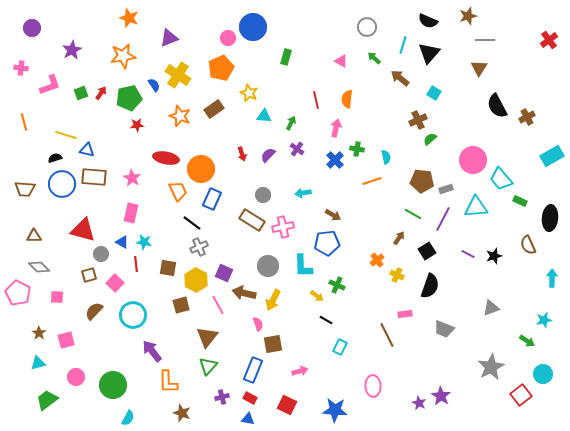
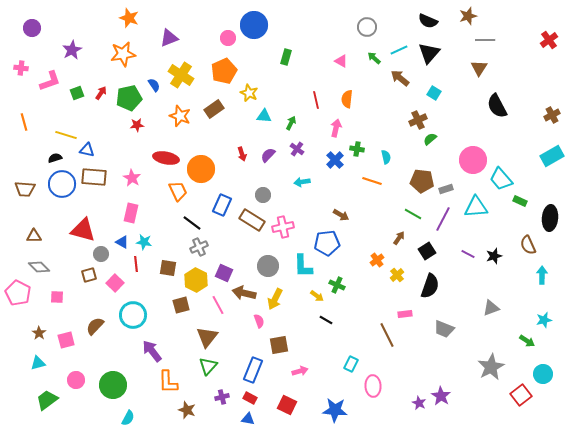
blue circle at (253, 27): moved 1 px right, 2 px up
cyan line at (403, 45): moved 4 px left, 5 px down; rotated 48 degrees clockwise
orange star at (123, 56): moved 2 px up
orange pentagon at (221, 68): moved 3 px right, 3 px down
yellow cross at (178, 75): moved 3 px right
pink L-shape at (50, 85): moved 4 px up
green square at (81, 93): moved 4 px left
brown cross at (527, 117): moved 25 px right, 2 px up
orange line at (372, 181): rotated 36 degrees clockwise
cyan arrow at (303, 193): moved 1 px left, 11 px up
blue rectangle at (212, 199): moved 10 px right, 6 px down
brown arrow at (333, 215): moved 8 px right
yellow cross at (397, 275): rotated 24 degrees clockwise
cyan arrow at (552, 278): moved 10 px left, 3 px up
yellow arrow at (273, 300): moved 2 px right, 1 px up
brown semicircle at (94, 311): moved 1 px right, 15 px down
pink semicircle at (258, 324): moved 1 px right, 3 px up
brown square at (273, 344): moved 6 px right, 1 px down
cyan rectangle at (340, 347): moved 11 px right, 17 px down
pink circle at (76, 377): moved 3 px down
brown star at (182, 413): moved 5 px right, 3 px up
